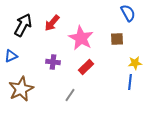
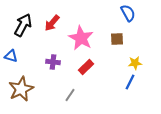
blue triangle: rotated 40 degrees clockwise
blue line: rotated 21 degrees clockwise
